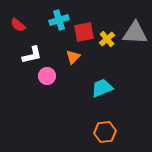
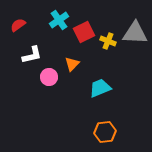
cyan cross: rotated 18 degrees counterclockwise
red semicircle: rotated 105 degrees clockwise
red square: rotated 15 degrees counterclockwise
yellow cross: moved 1 px right, 2 px down; rotated 28 degrees counterclockwise
orange triangle: moved 1 px left, 7 px down
pink circle: moved 2 px right, 1 px down
cyan trapezoid: moved 2 px left
